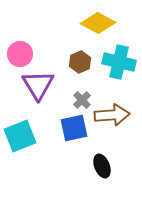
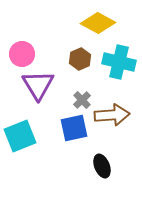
pink circle: moved 2 px right
brown hexagon: moved 3 px up
